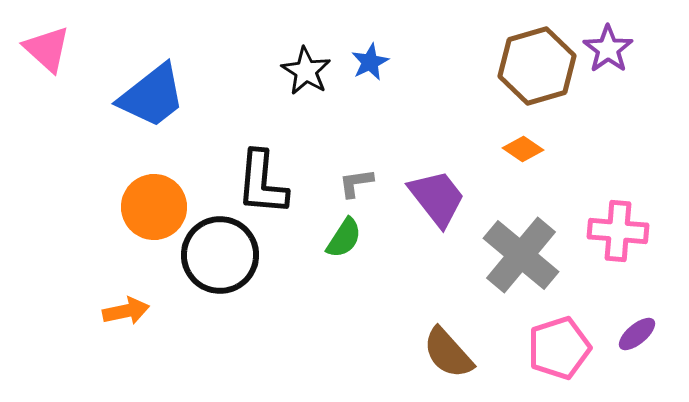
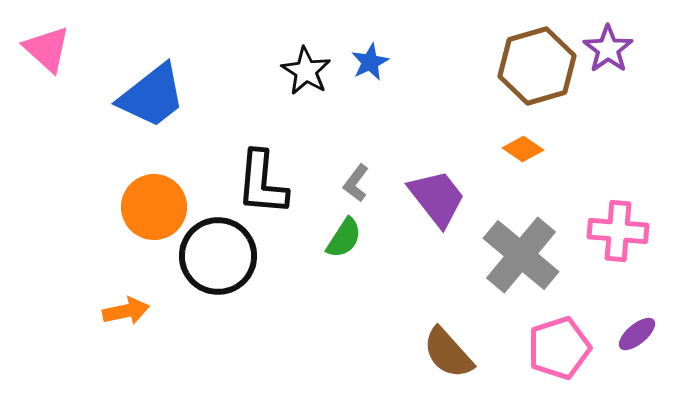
gray L-shape: rotated 45 degrees counterclockwise
black circle: moved 2 px left, 1 px down
